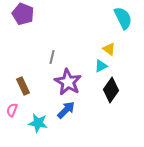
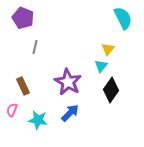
purple pentagon: moved 4 px down
yellow triangle: moved 1 px left; rotated 32 degrees clockwise
gray line: moved 17 px left, 10 px up
cyan triangle: rotated 24 degrees counterclockwise
blue arrow: moved 4 px right, 3 px down
cyan star: moved 3 px up
